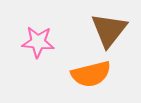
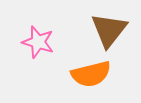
pink star: rotated 12 degrees clockwise
